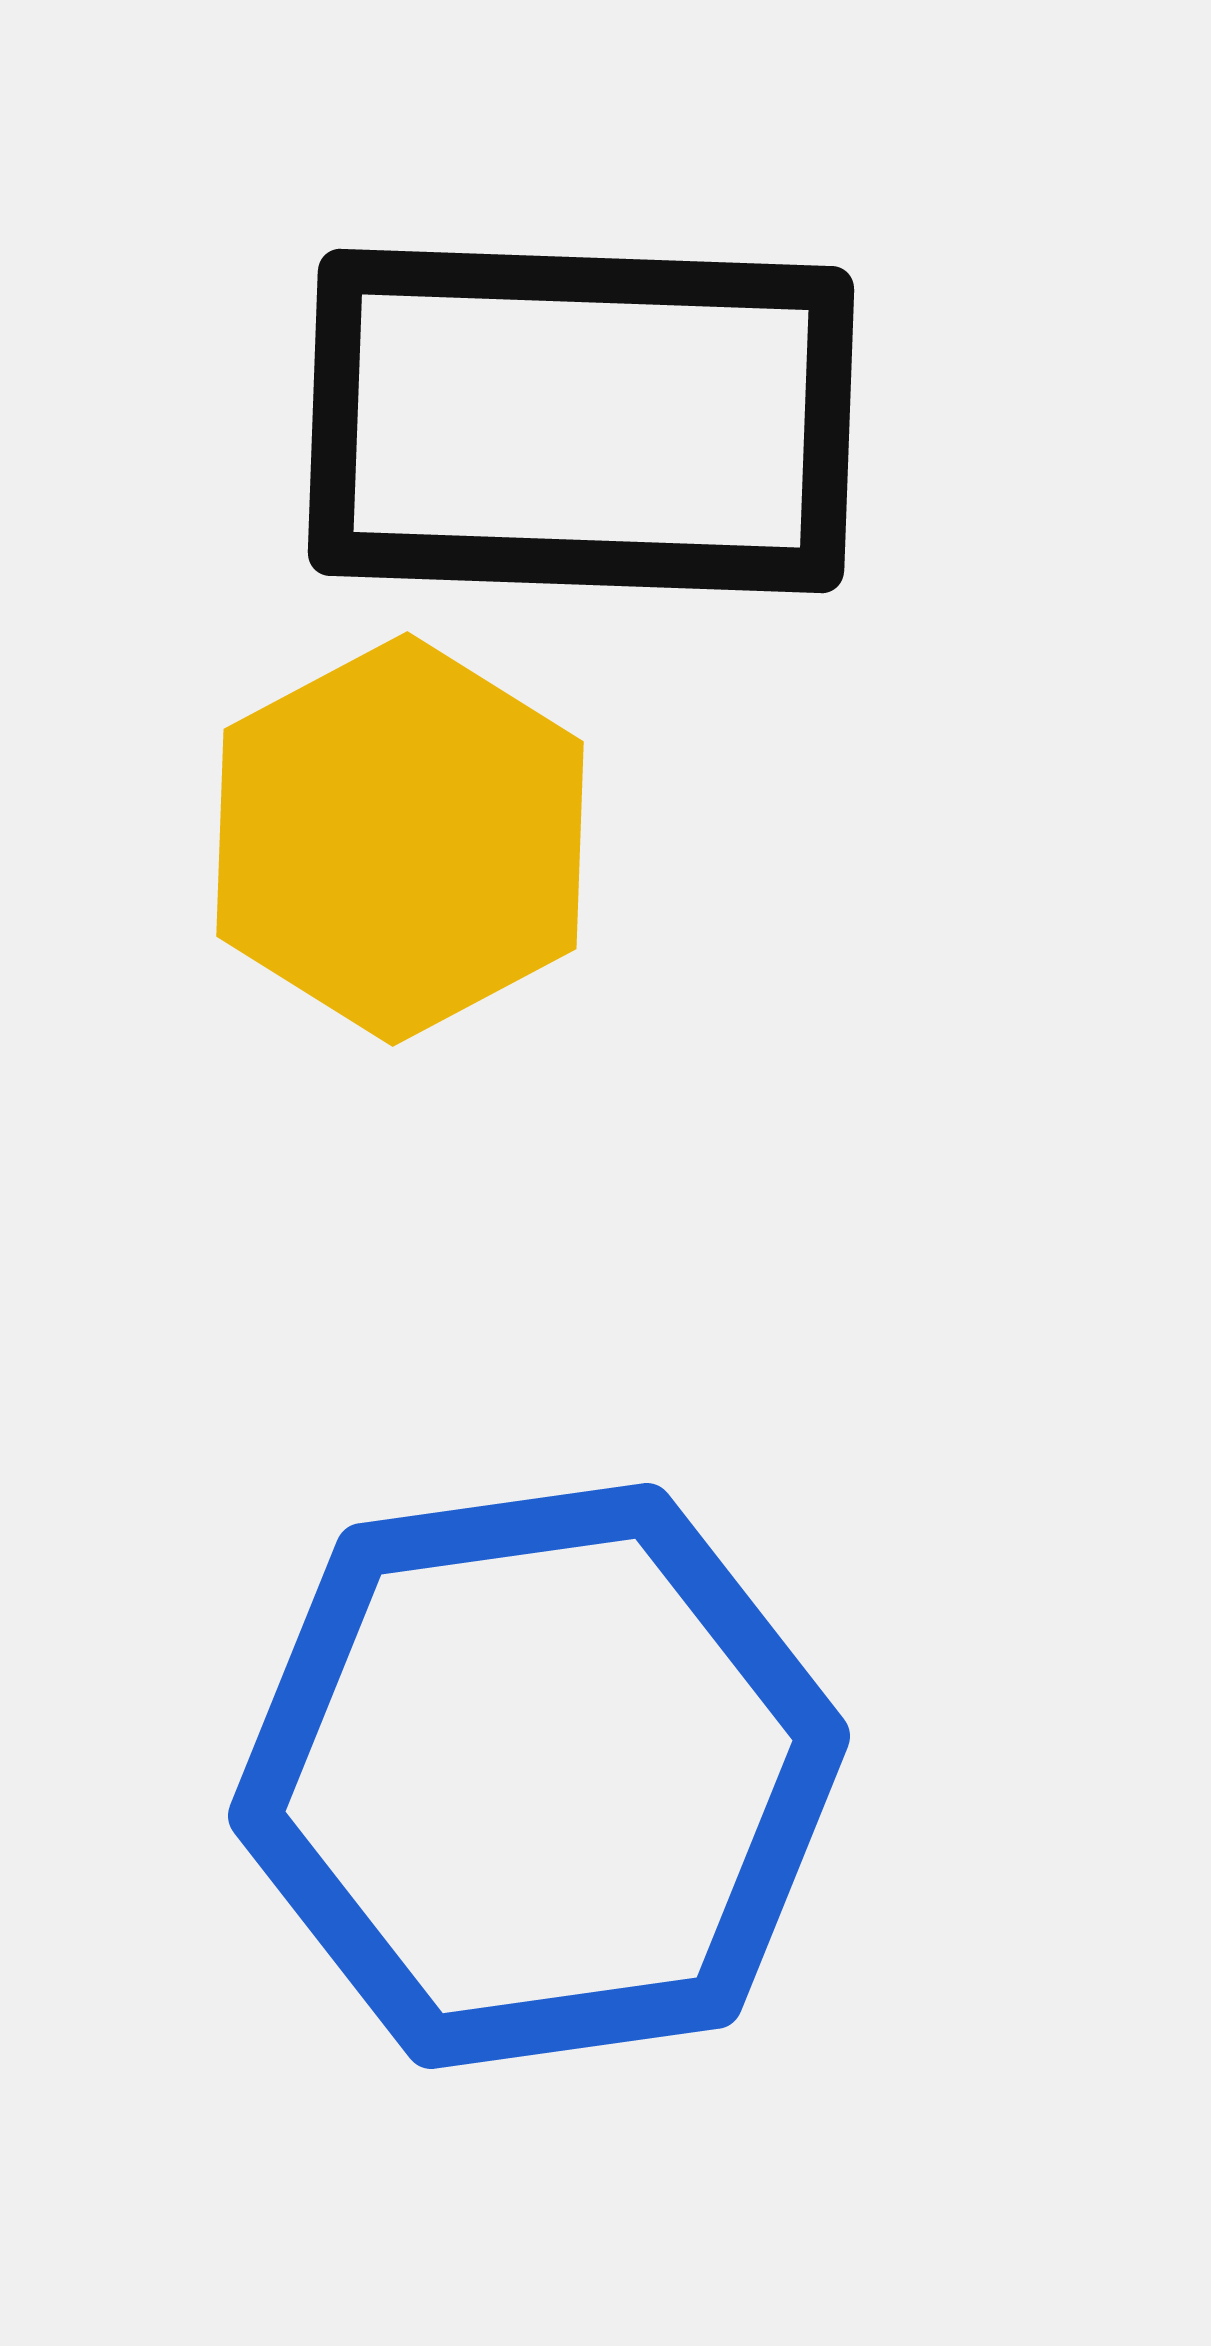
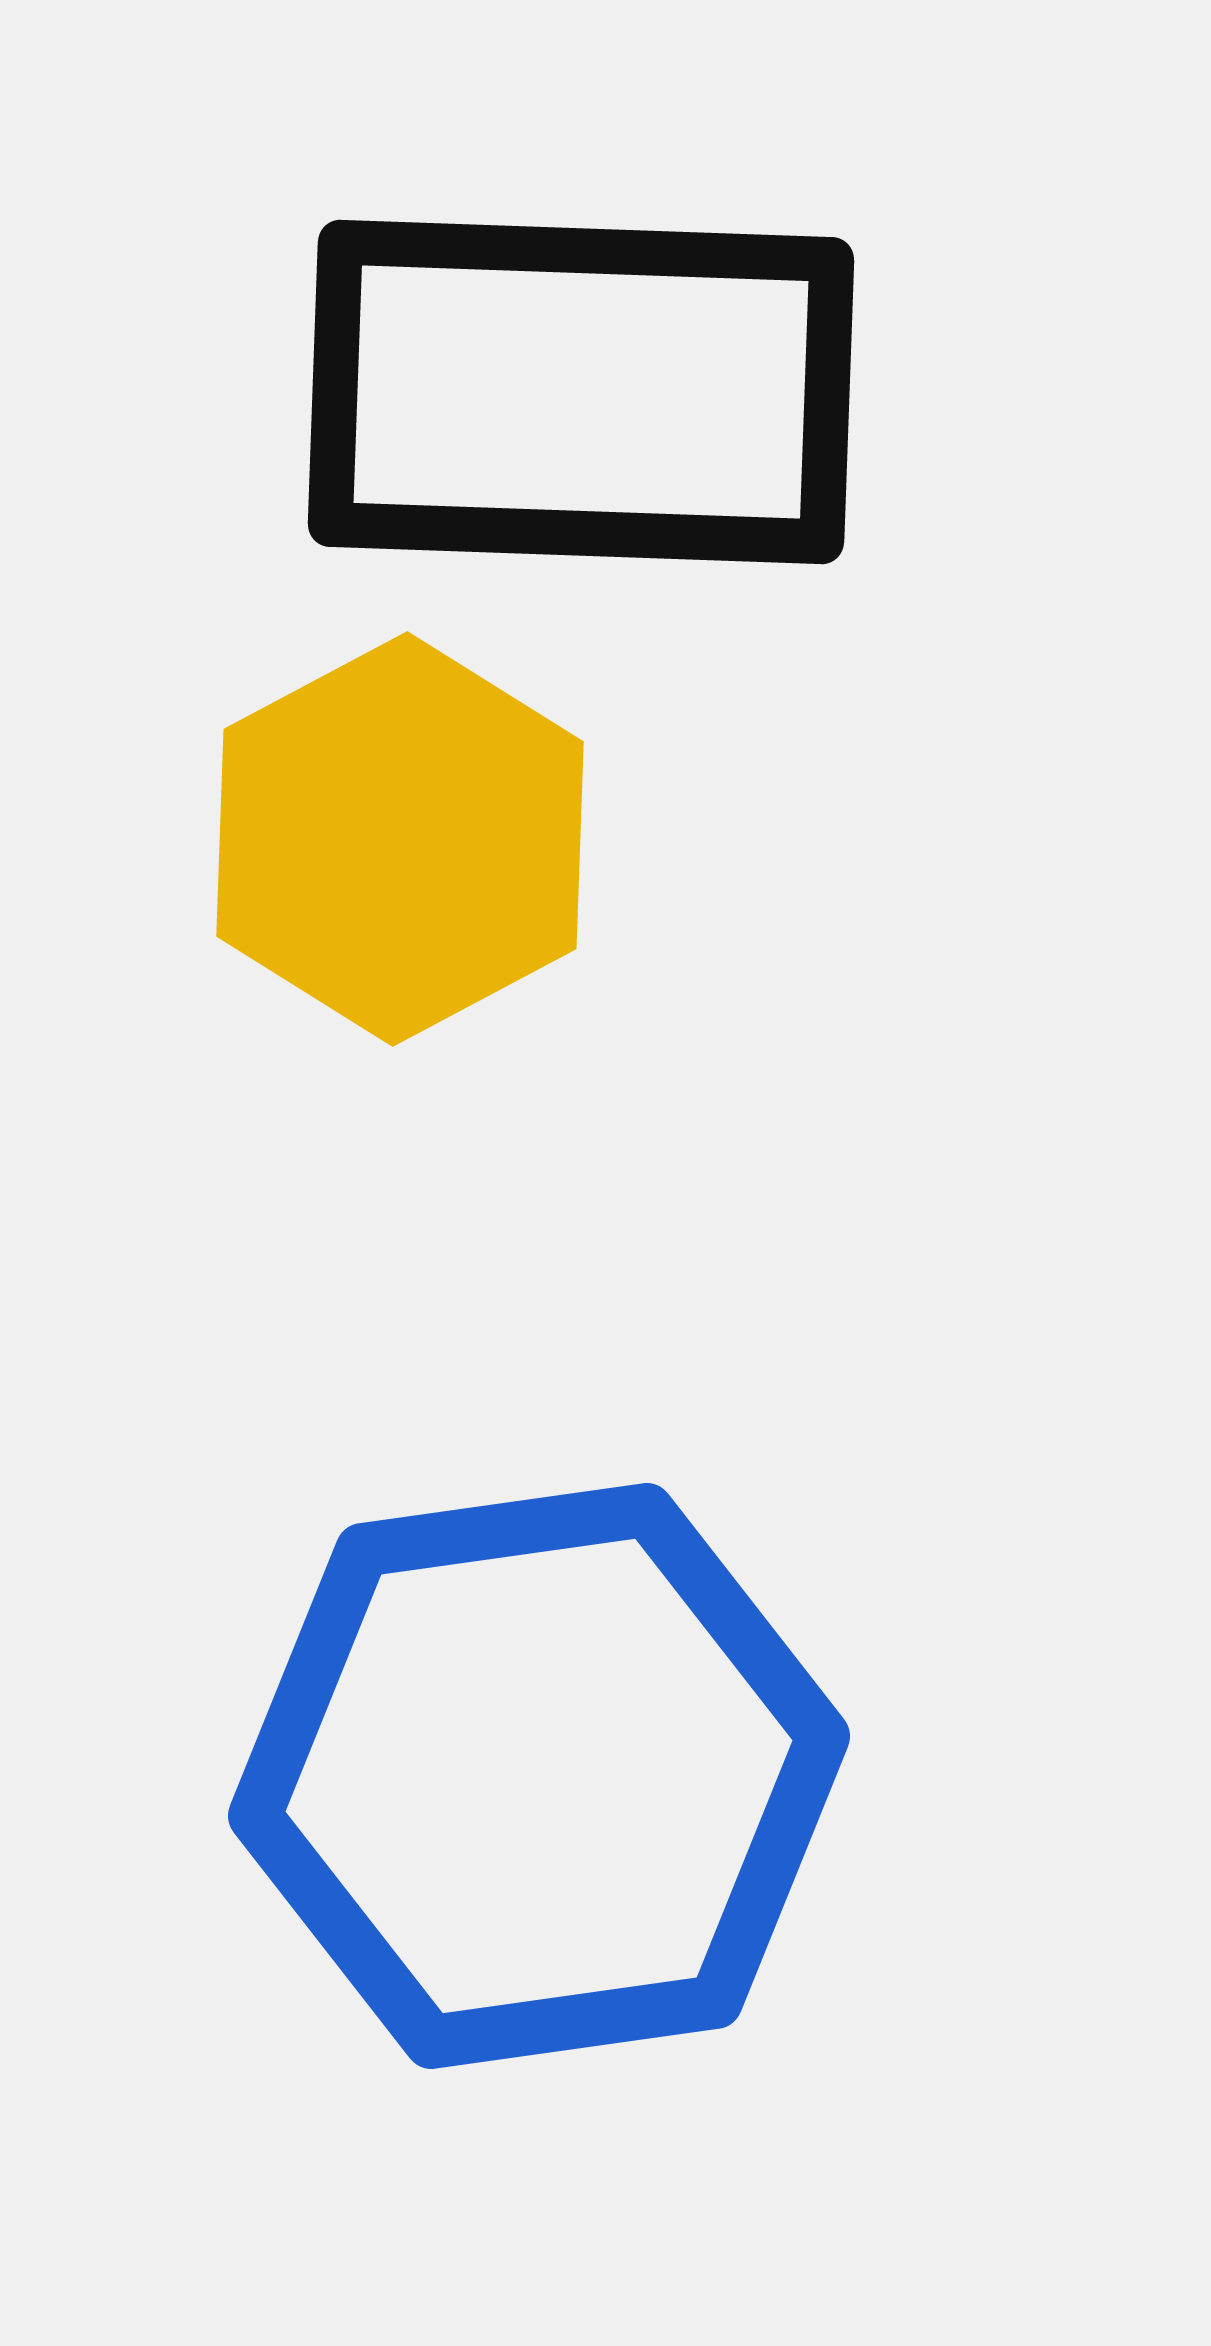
black rectangle: moved 29 px up
